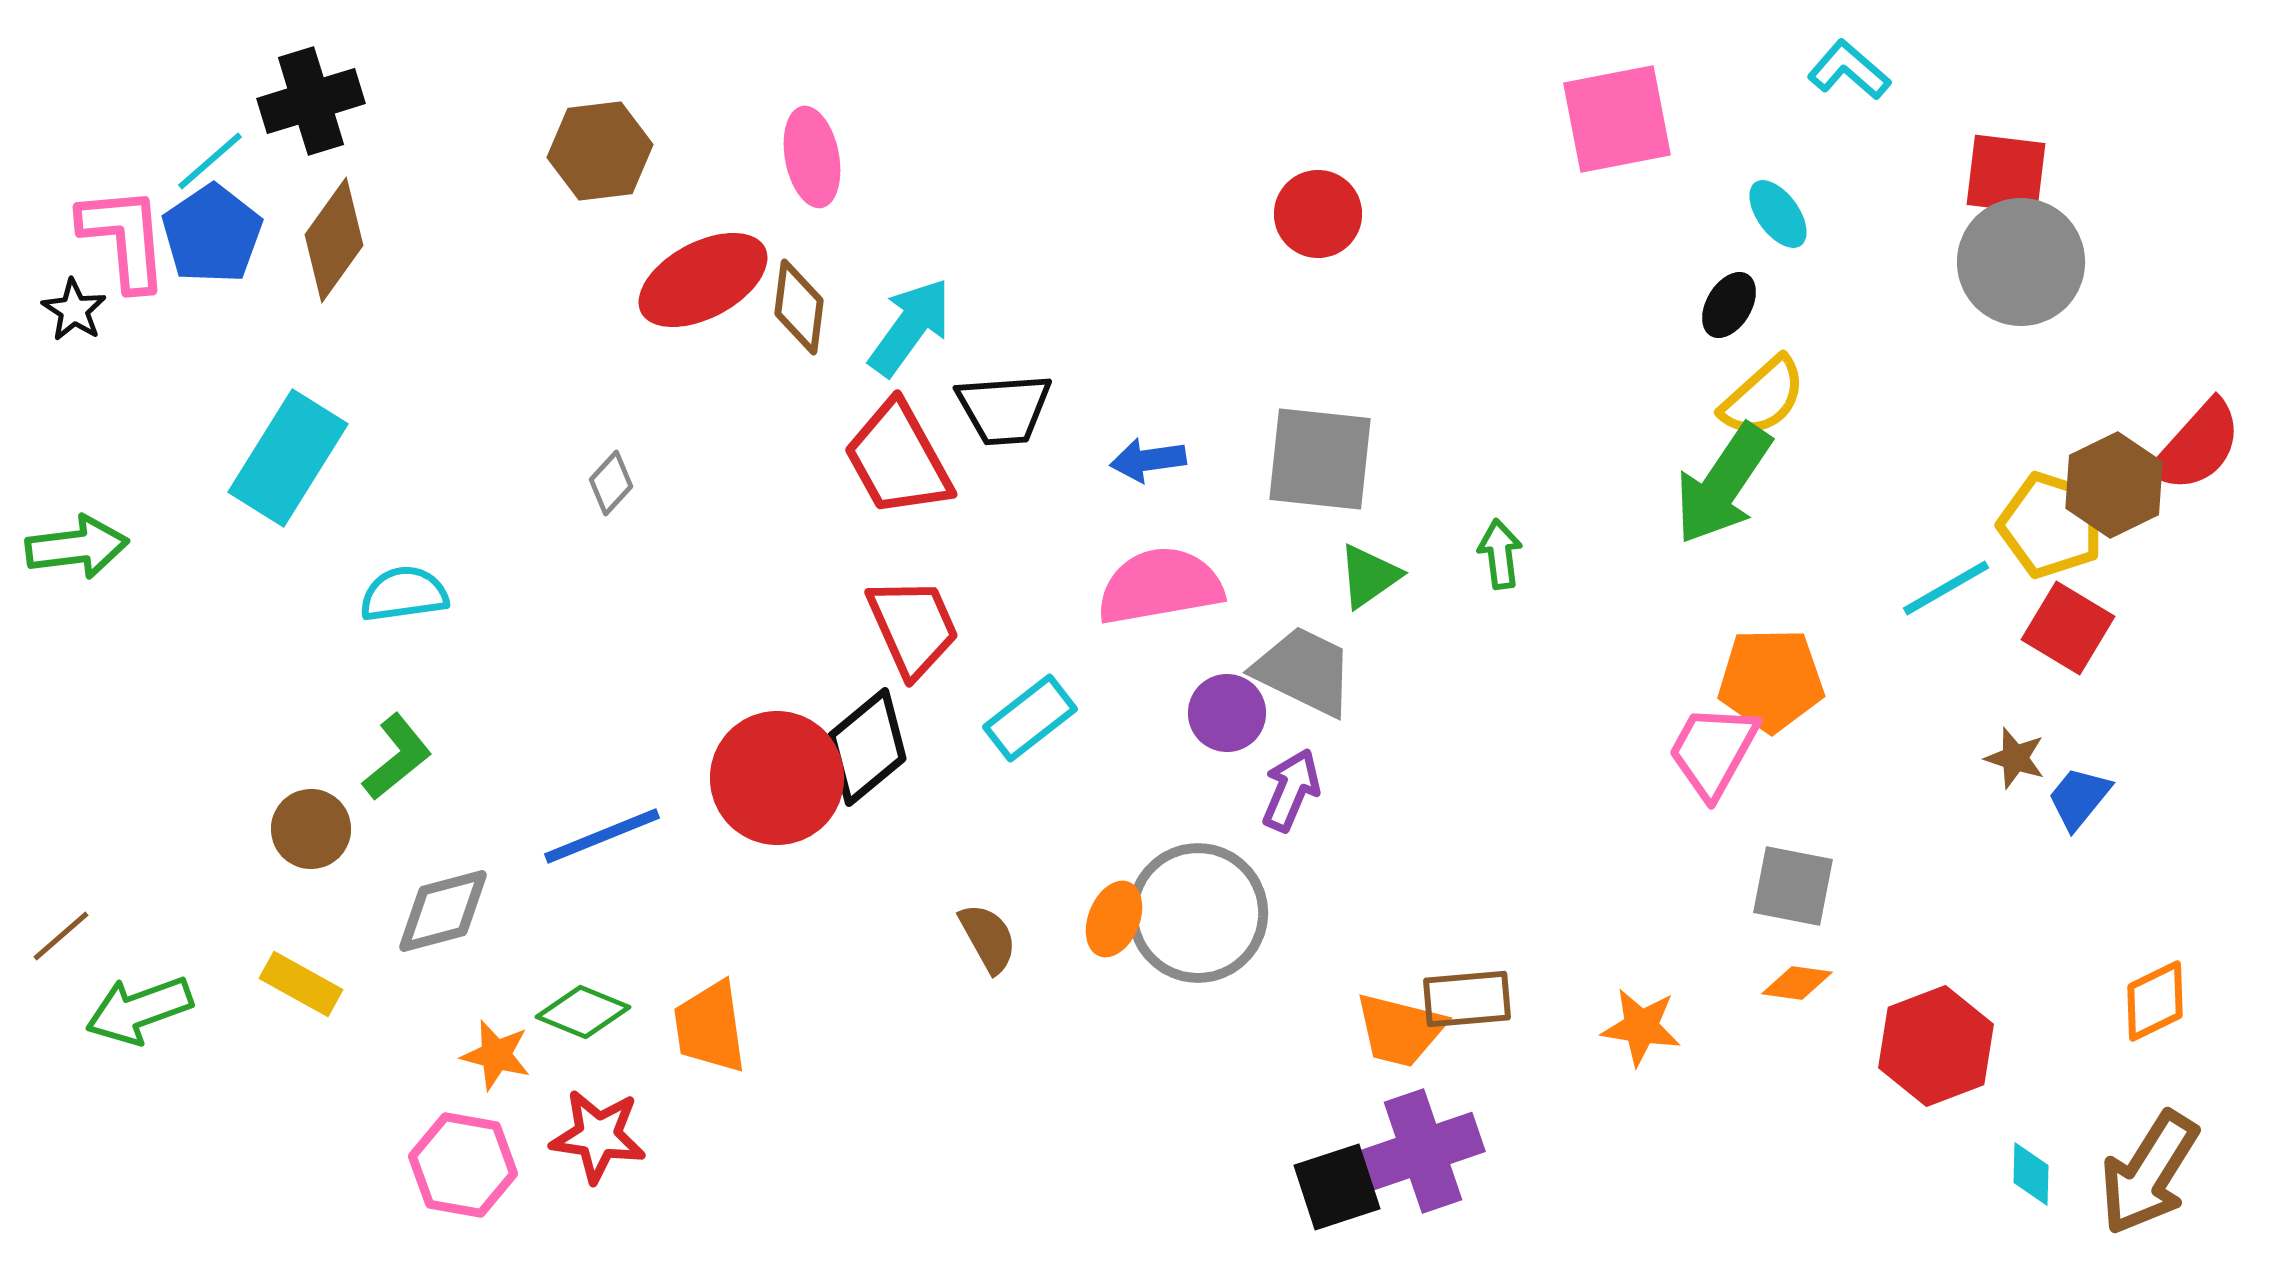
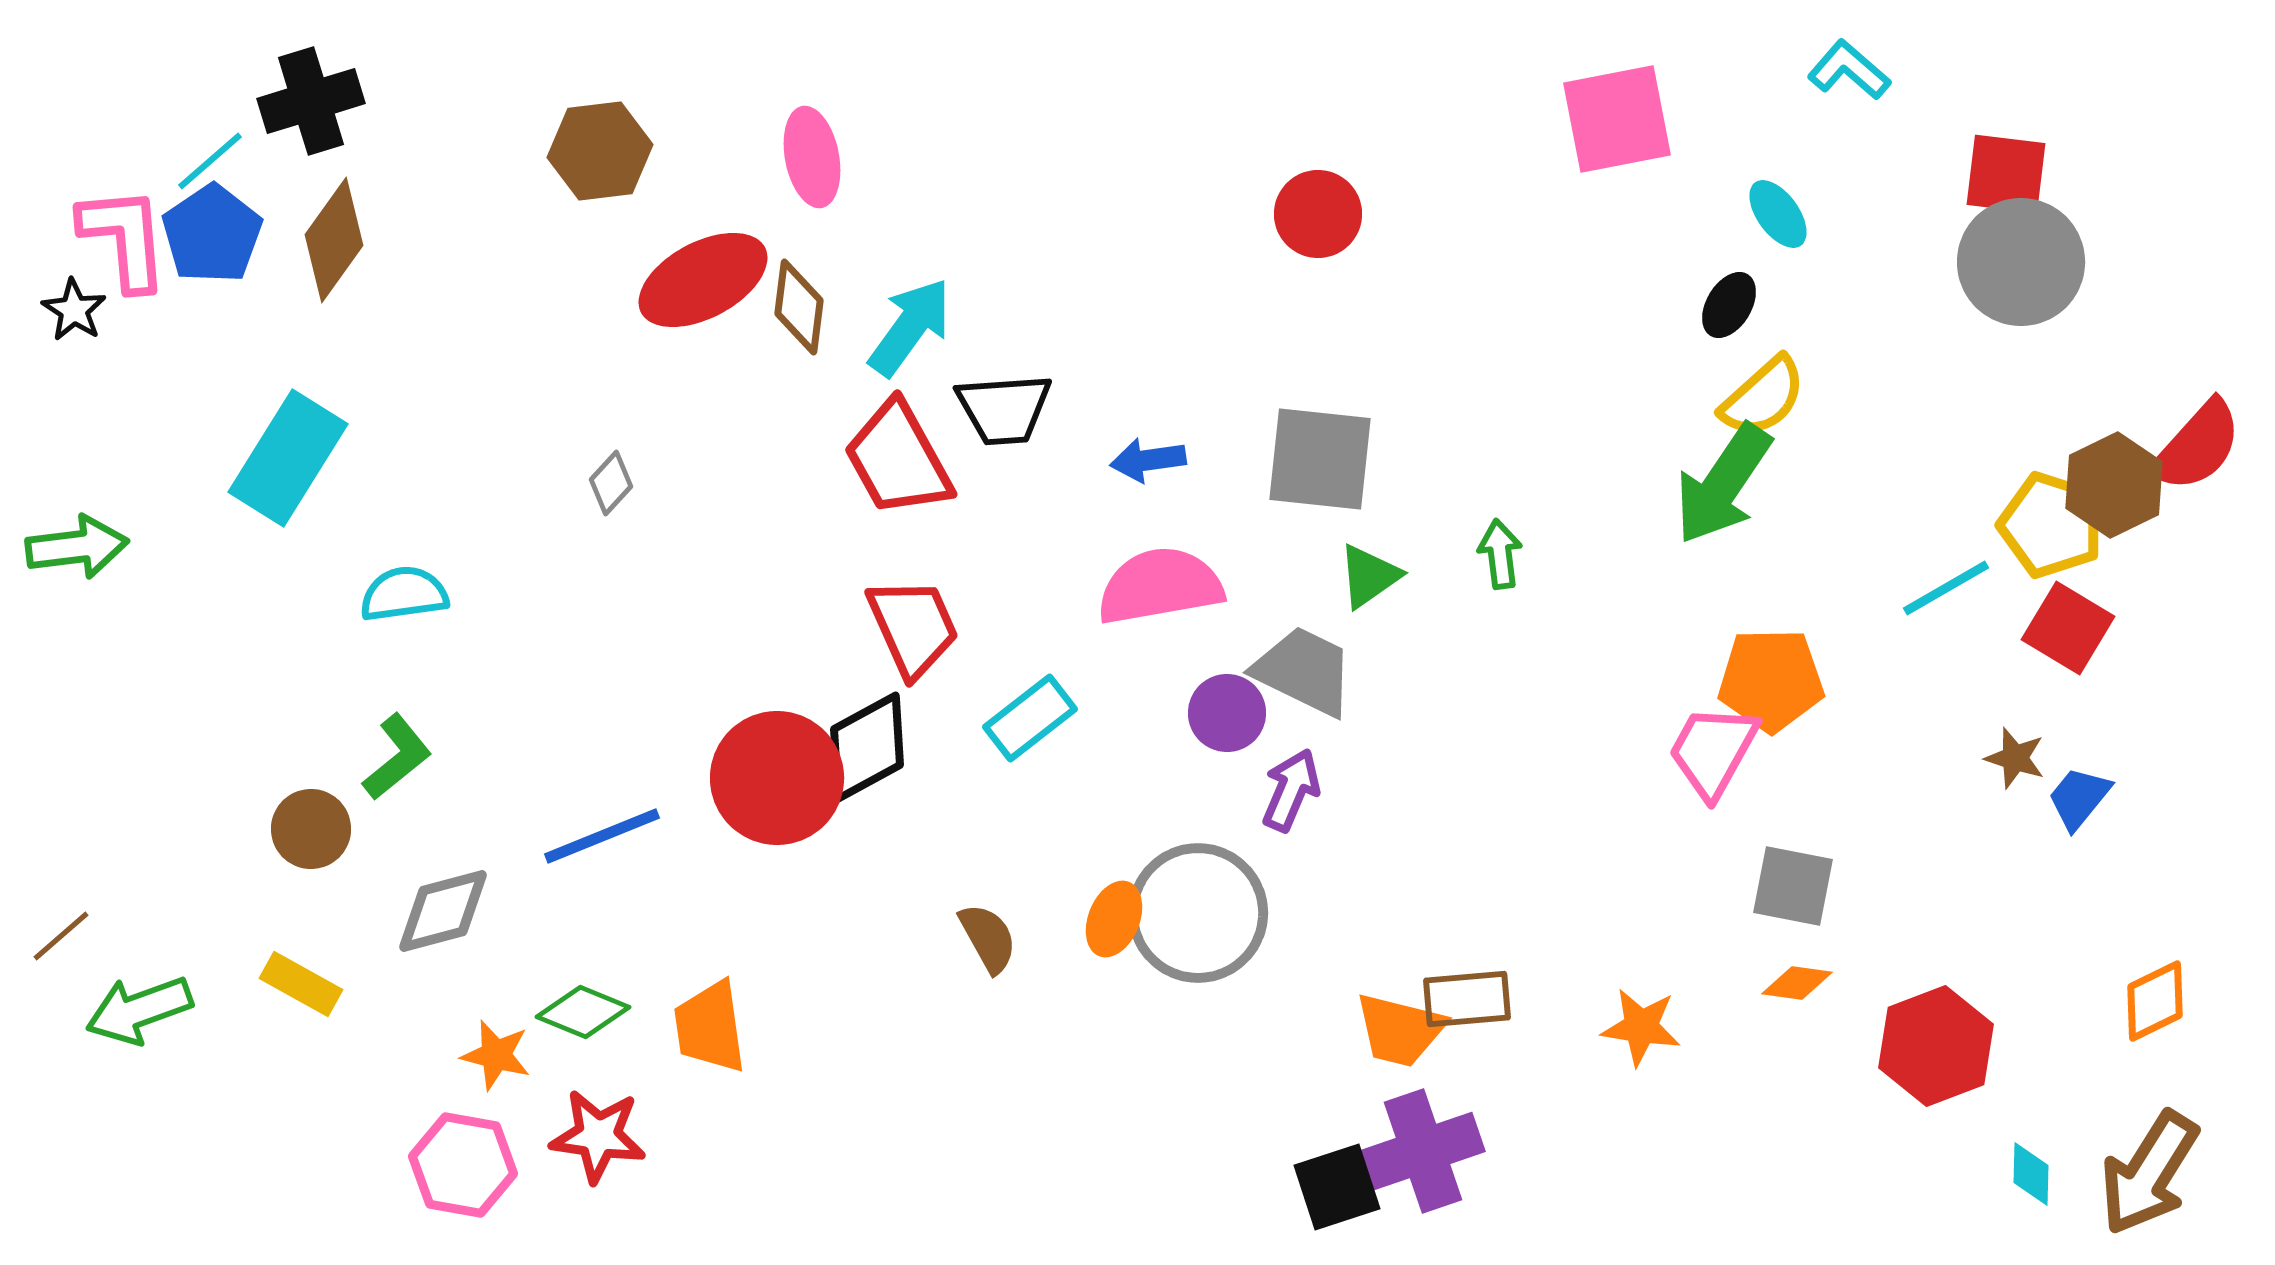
black diamond at (867, 747): rotated 11 degrees clockwise
